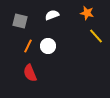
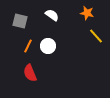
white semicircle: rotated 56 degrees clockwise
